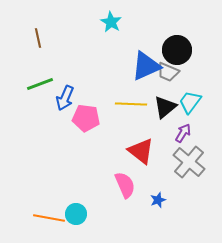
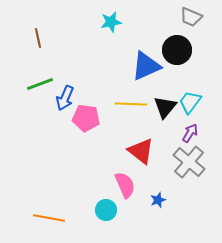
cyan star: rotated 30 degrees clockwise
gray trapezoid: moved 23 px right, 55 px up
black triangle: rotated 10 degrees counterclockwise
purple arrow: moved 7 px right
cyan circle: moved 30 px right, 4 px up
